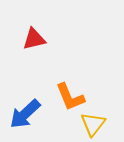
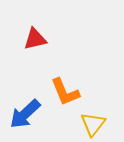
red triangle: moved 1 px right
orange L-shape: moved 5 px left, 5 px up
